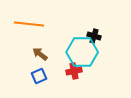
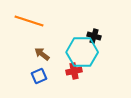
orange line: moved 3 px up; rotated 12 degrees clockwise
brown arrow: moved 2 px right
